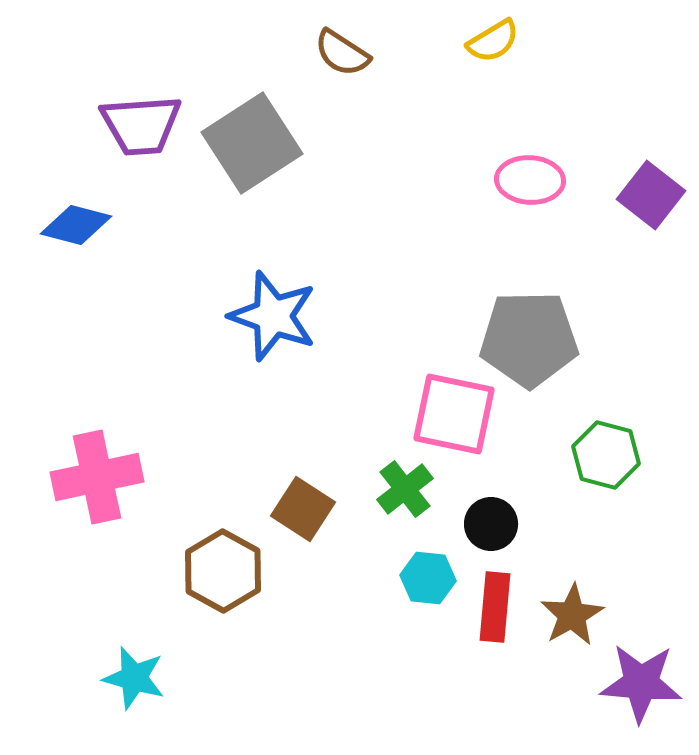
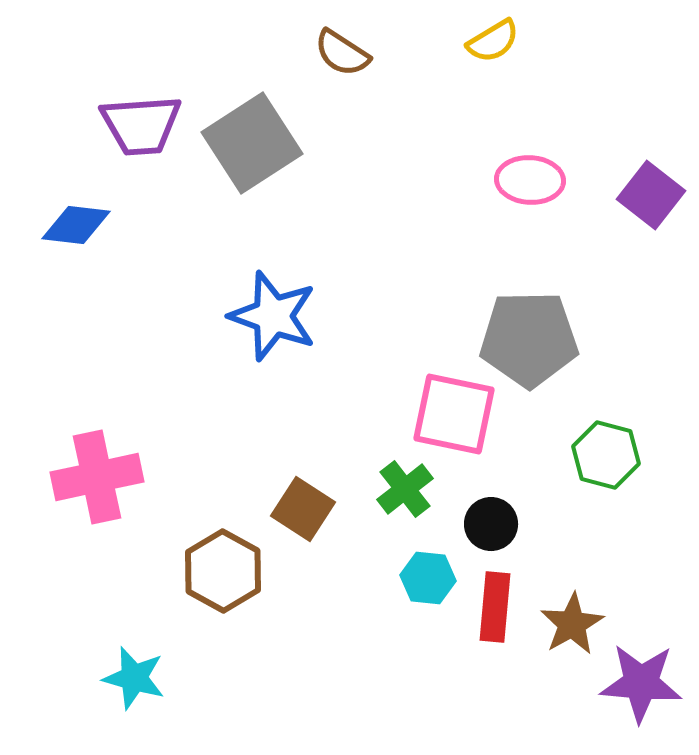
blue diamond: rotated 8 degrees counterclockwise
brown star: moved 9 px down
